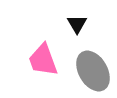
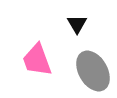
pink trapezoid: moved 6 px left
